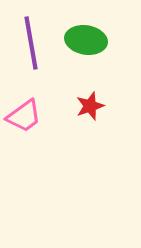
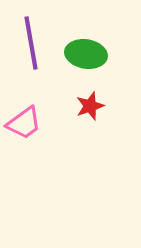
green ellipse: moved 14 px down
pink trapezoid: moved 7 px down
